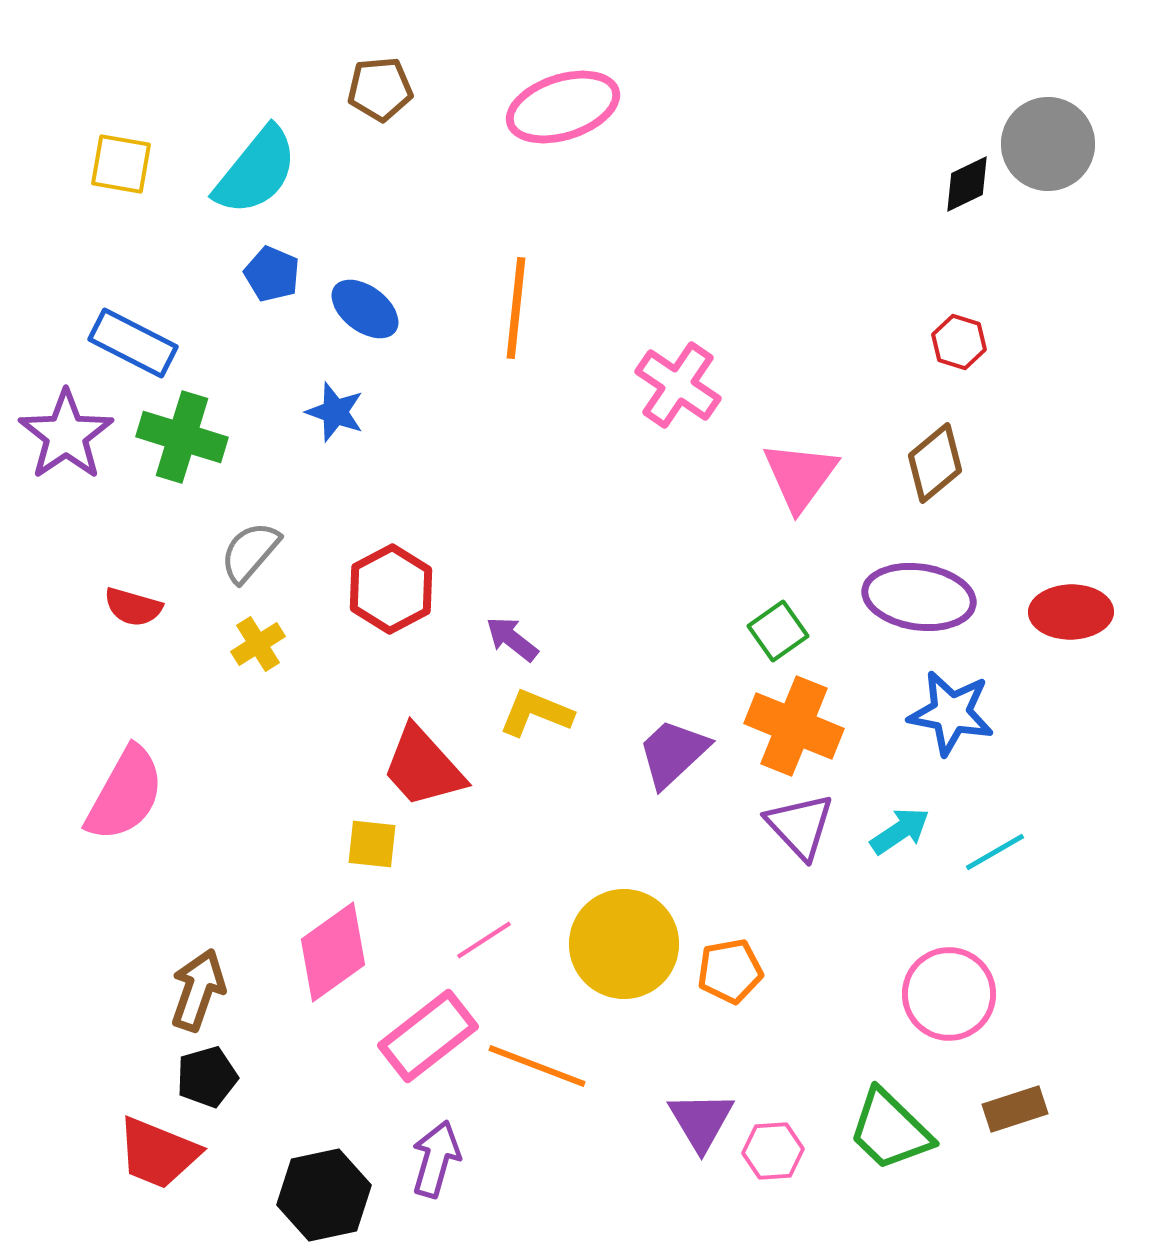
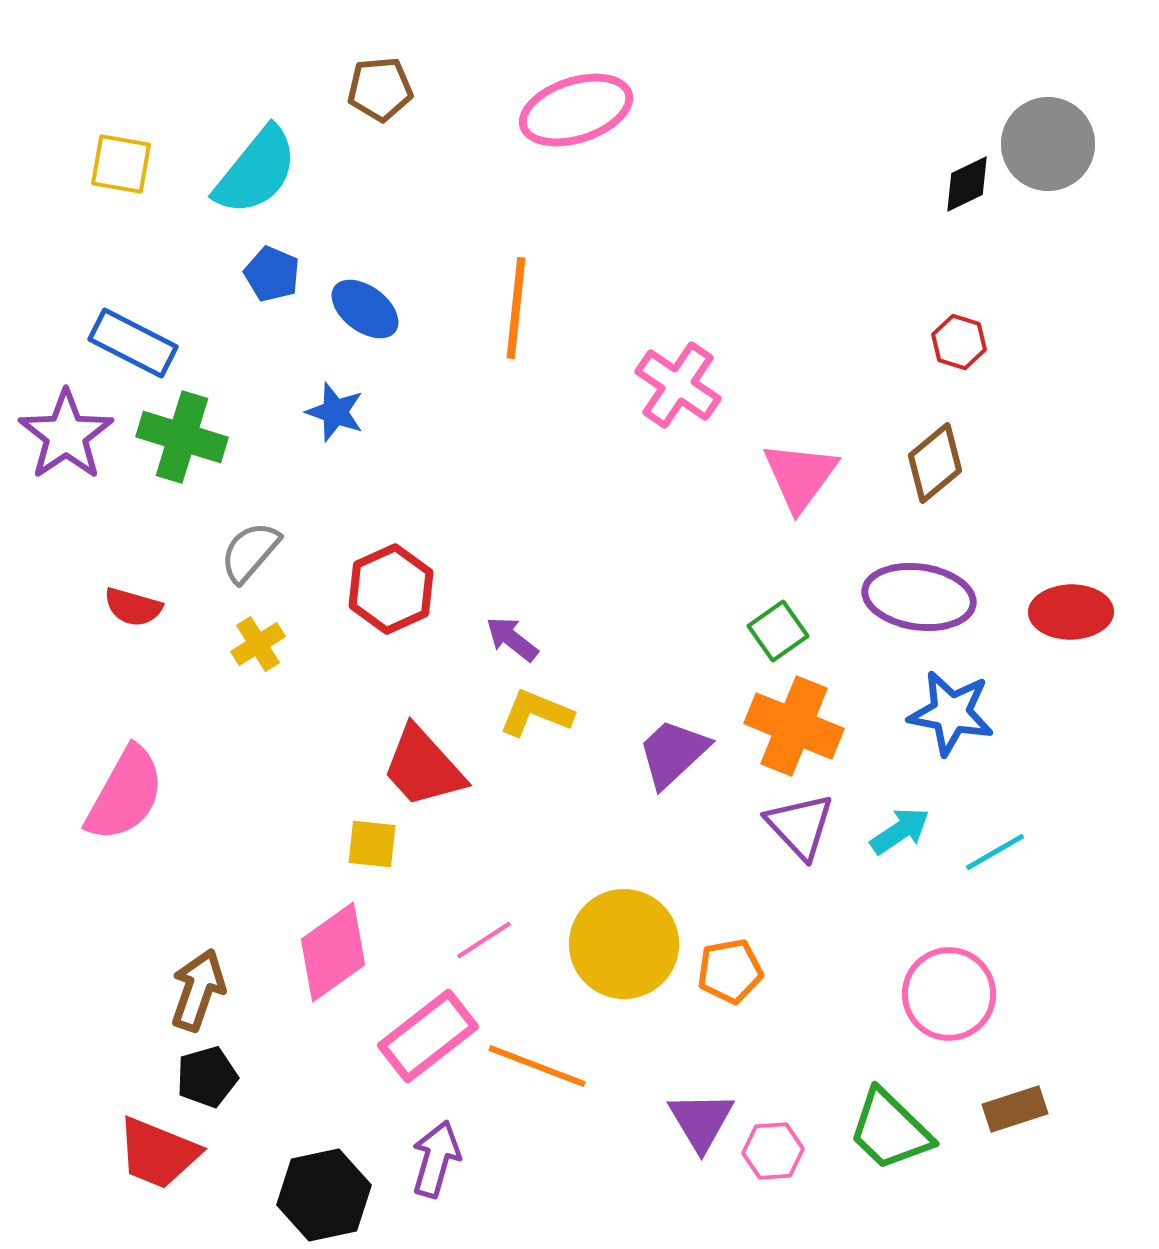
pink ellipse at (563, 107): moved 13 px right, 3 px down
red hexagon at (391, 589): rotated 4 degrees clockwise
